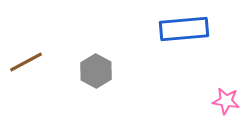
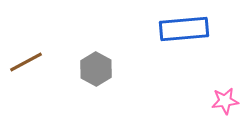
gray hexagon: moved 2 px up
pink star: moved 1 px left; rotated 16 degrees counterclockwise
